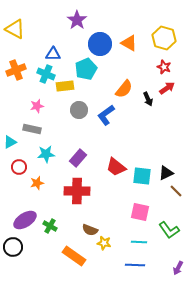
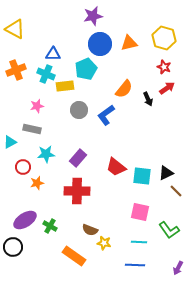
purple star: moved 16 px right, 4 px up; rotated 24 degrees clockwise
orange triangle: rotated 42 degrees counterclockwise
red circle: moved 4 px right
